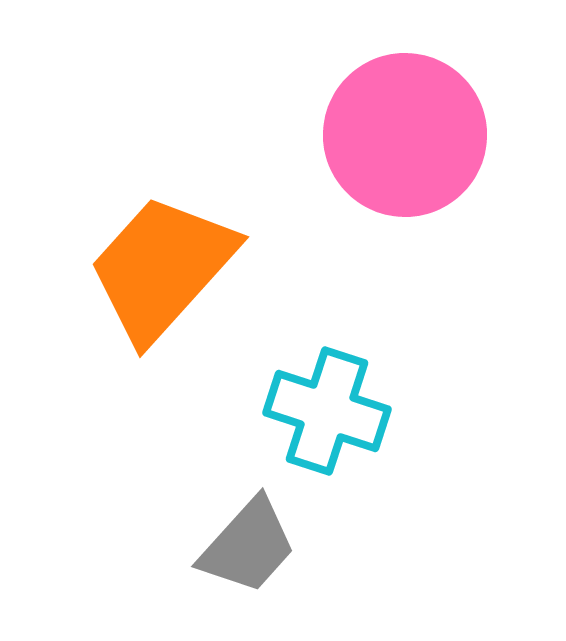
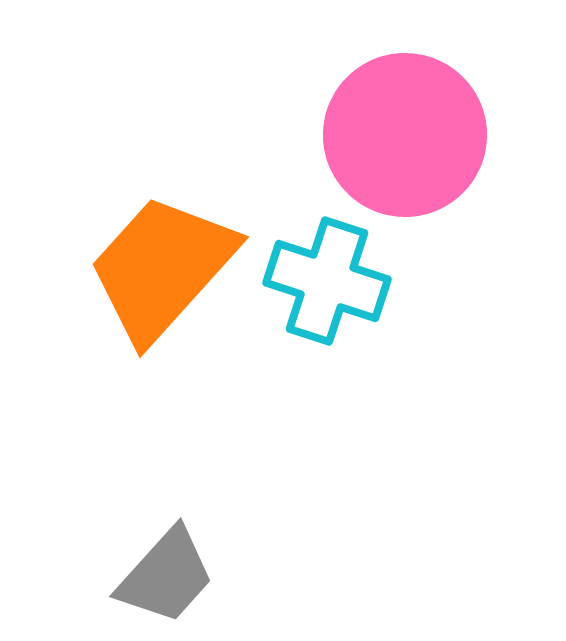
cyan cross: moved 130 px up
gray trapezoid: moved 82 px left, 30 px down
